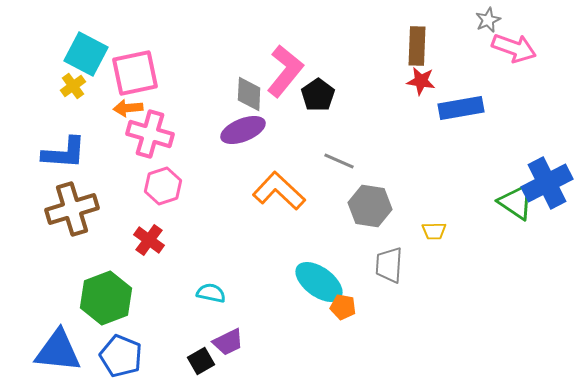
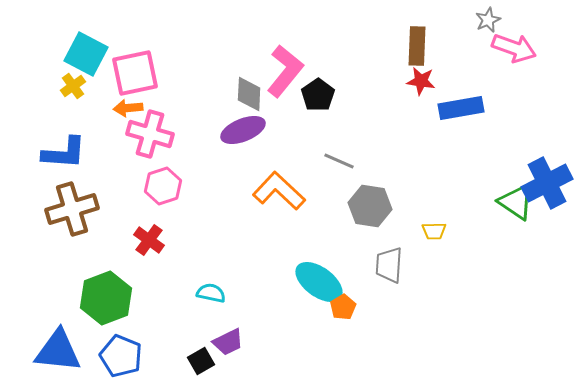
orange pentagon: rotated 30 degrees clockwise
